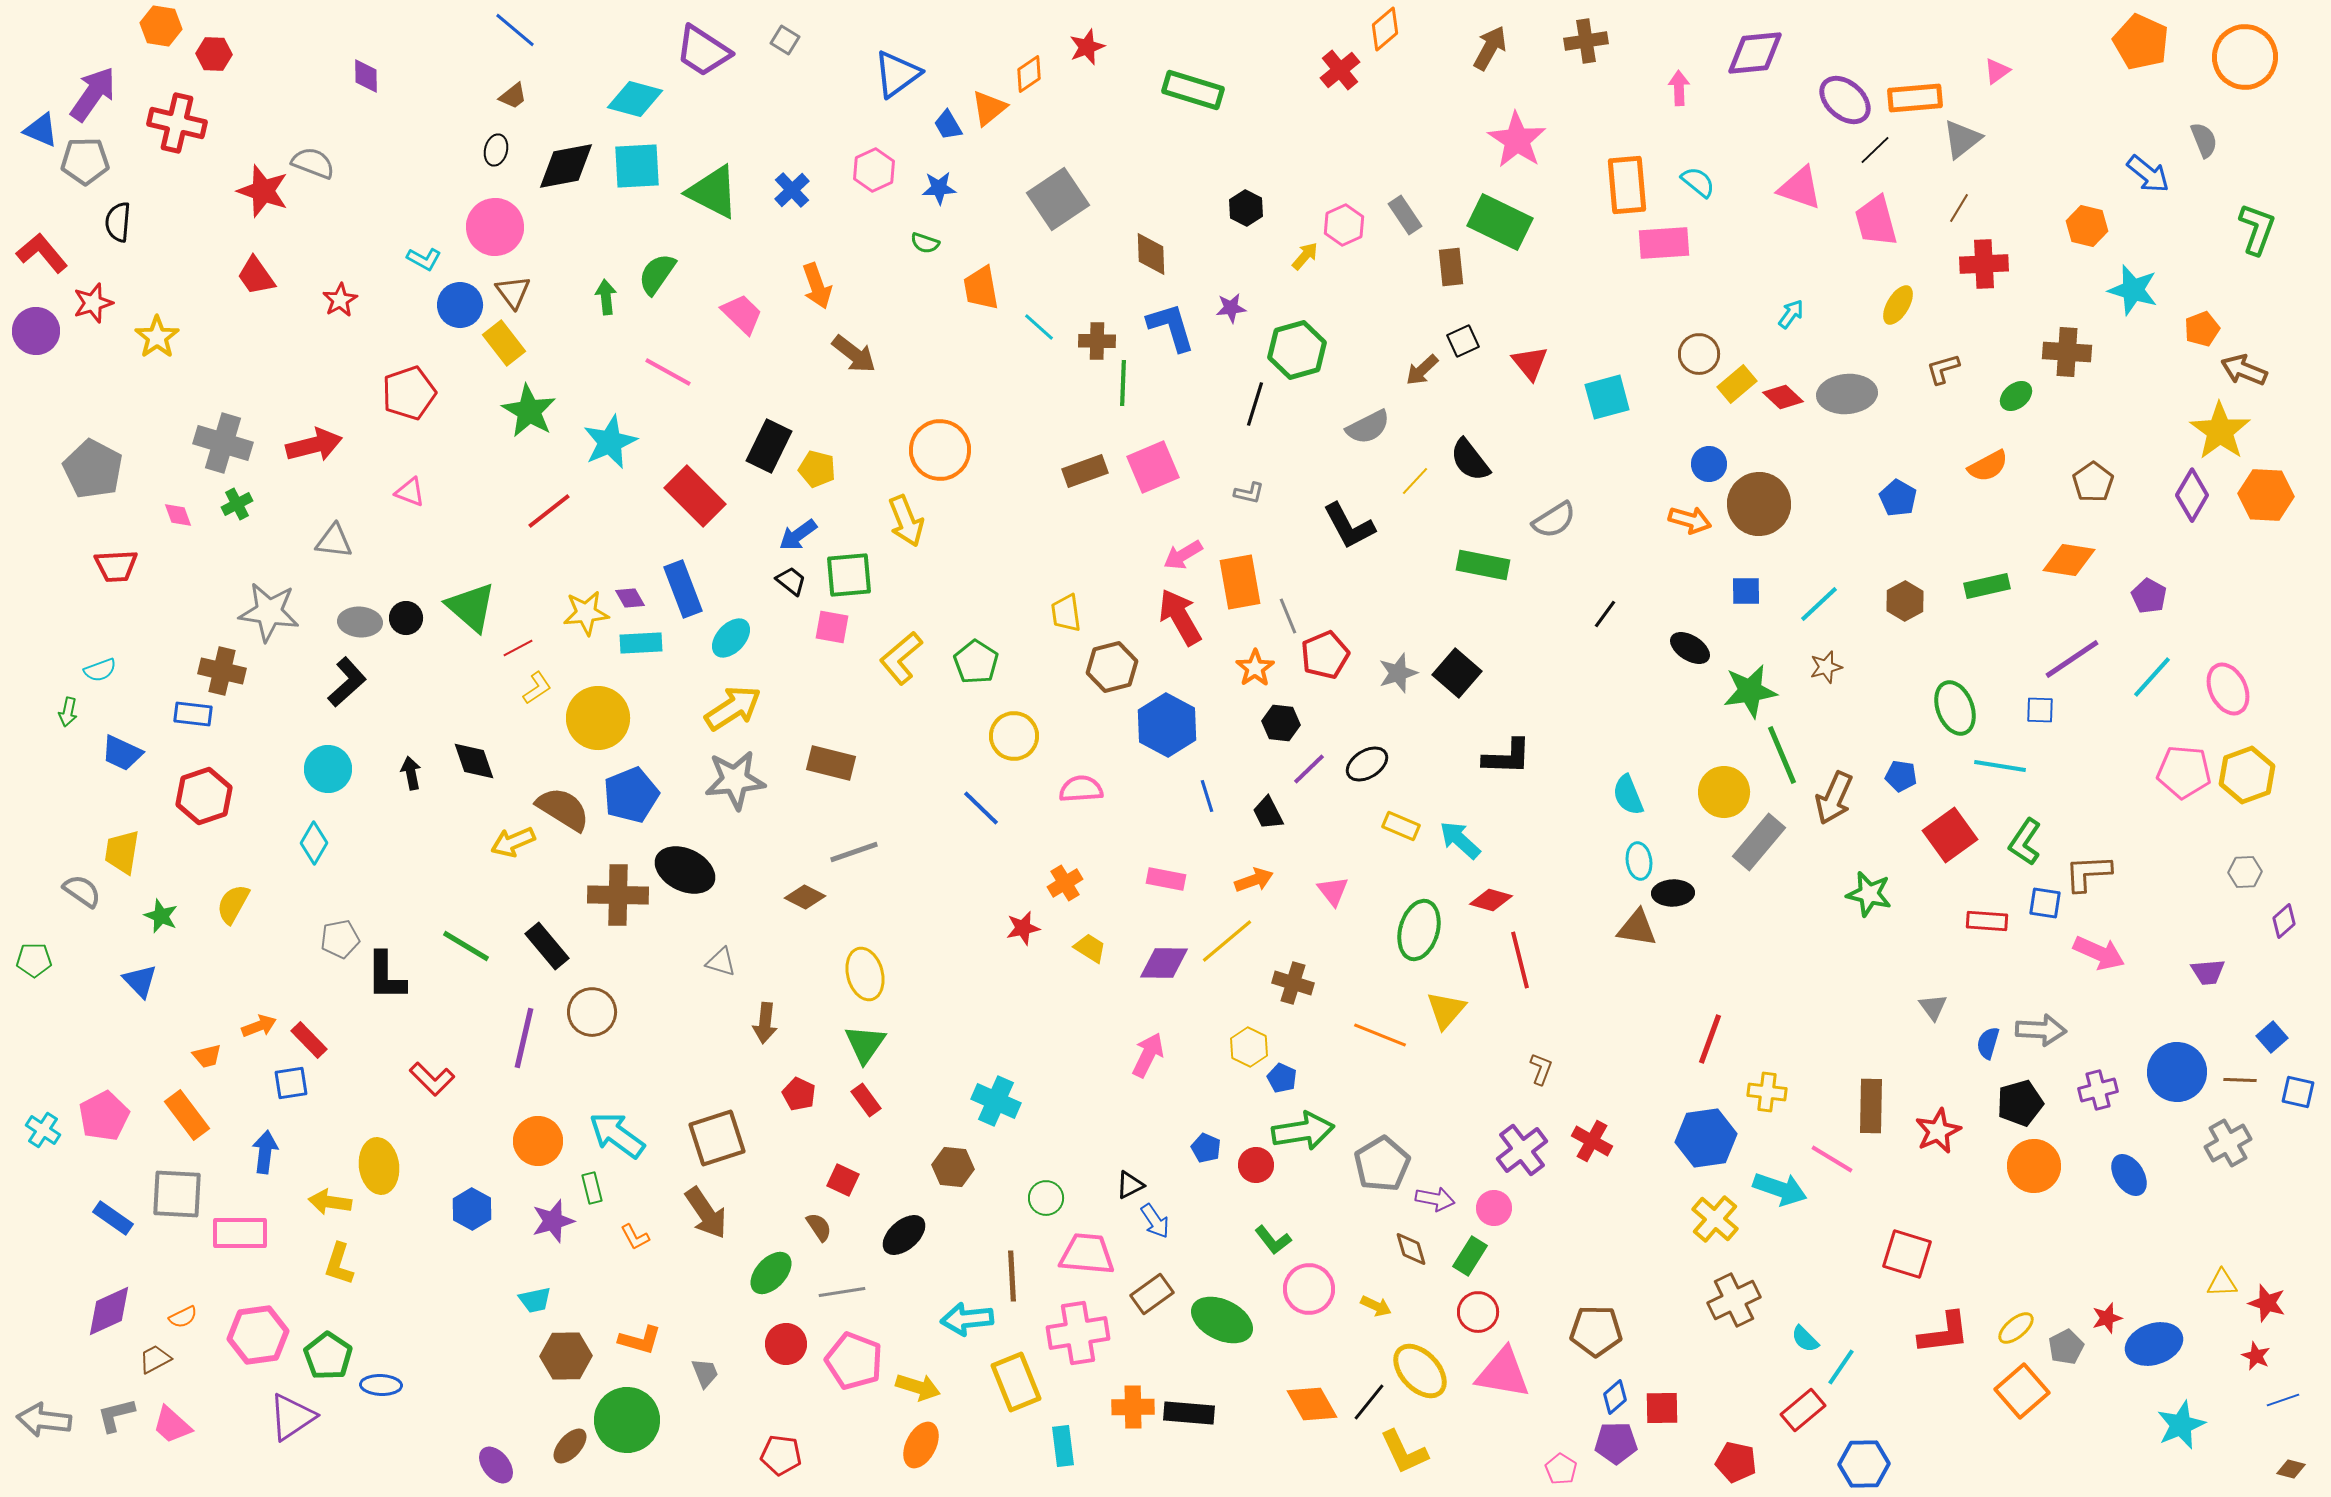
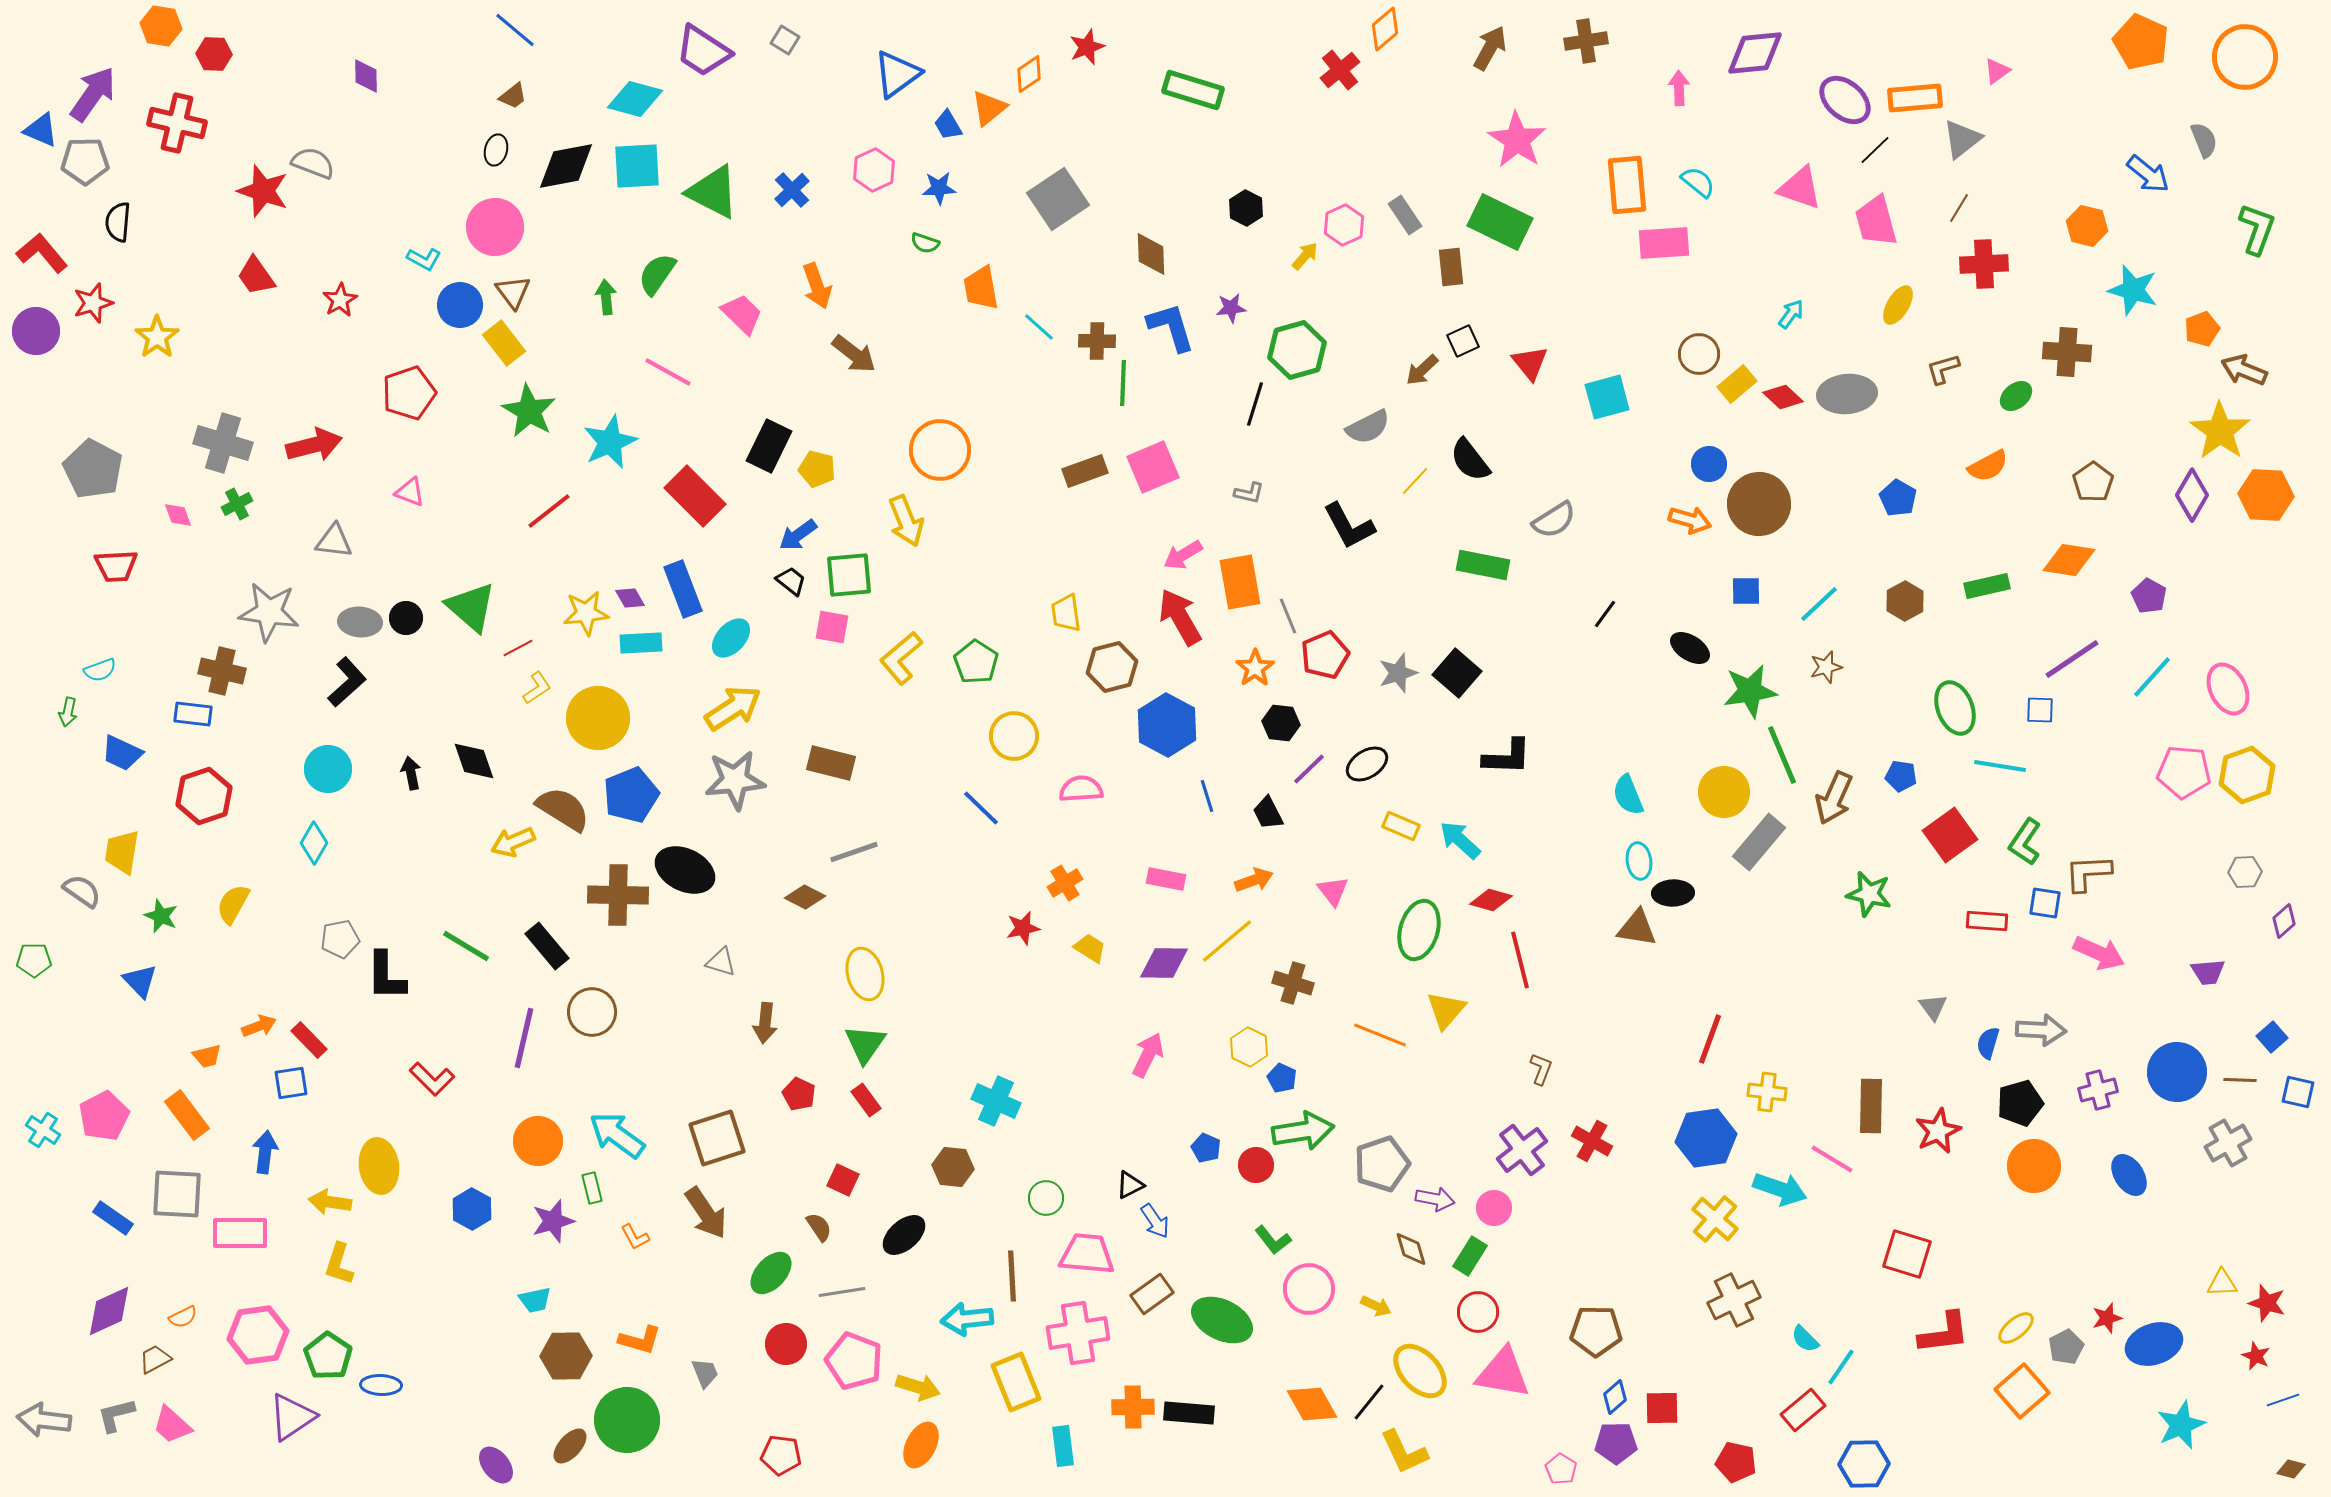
gray pentagon at (1382, 1164): rotated 12 degrees clockwise
